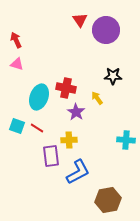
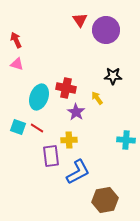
cyan square: moved 1 px right, 1 px down
brown hexagon: moved 3 px left
